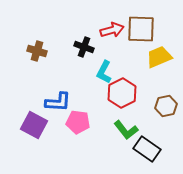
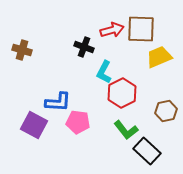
brown cross: moved 15 px left, 1 px up
brown hexagon: moved 5 px down
black rectangle: moved 2 px down; rotated 8 degrees clockwise
